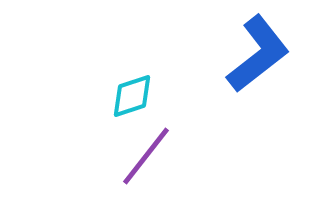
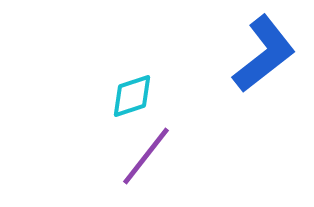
blue L-shape: moved 6 px right
